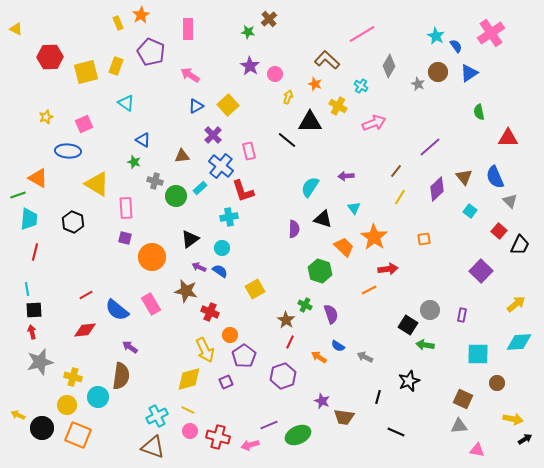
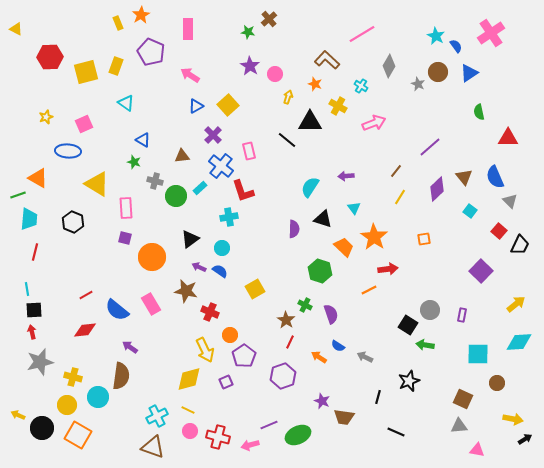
orange square at (78, 435): rotated 8 degrees clockwise
